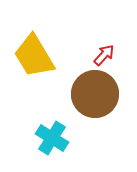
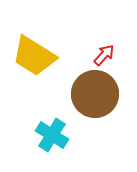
yellow trapezoid: rotated 27 degrees counterclockwise
cyan cross: moved 3 px up
